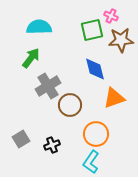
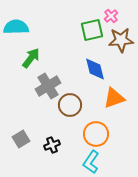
pink cross: rotated 24 degrees clockwise
cyan semicircle: moved 23 px left
